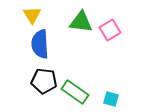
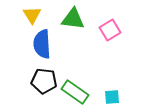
green triangle: moved 8 px left, 3 px up
blue semicircle: moved 2 px right
cyan square: moved 1 px right, 2 px up; rotated 21 degrees counterclockwise
